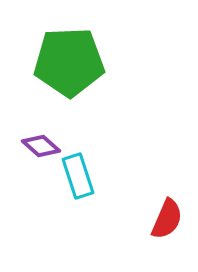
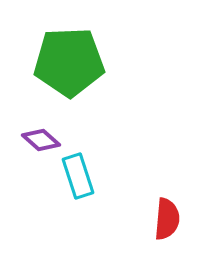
purple diamond: moved 6 px up
red semicircle: rotated 18 degrees counterclockwise
